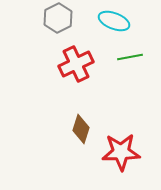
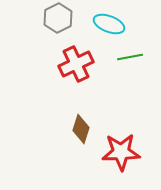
cyan ellipse: moved 5 px left, 3 px down
